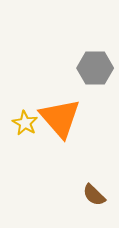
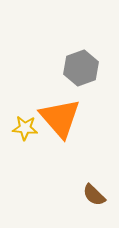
gray hexagon: moved 14 px left; rotated 20 degrees counterclockwise
yellow star: moved 5 px down; rotated 25 degrees counterclockwise
